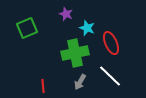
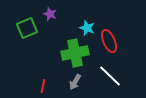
purple star: moved 16 px left
red ellipse: moved 2 px left, 2 px up
gray arrow: moved 5 px left
red line: rotated 16 degrees clockwise
